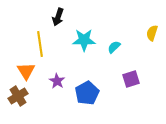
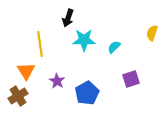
black arrow: moved 10 px right, 1 px down
